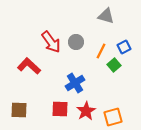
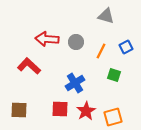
red arrow: moved 4 px left, 3 px up; rotated 130 degrees clockwise
blue square: moved 2 px right
green square: moved 10 px down; rotated 32 degrees counterclockwise
